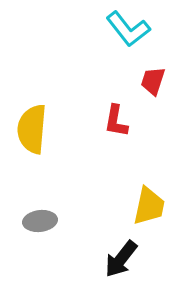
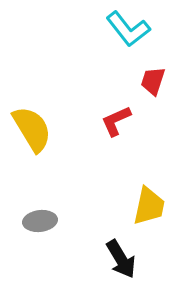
red L-shape: rotated 56 degrees clockwise
yellow semicircle: rotated 144 degrees clockwise
black arrow: rotated 69 degrees counterclockwise
